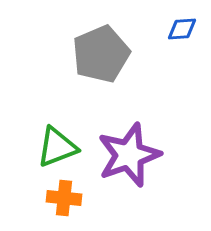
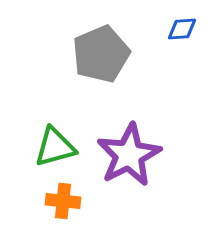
green triangle: moved 2 px left; rotated 6 degrees clockwise
purple star: rotated 8 degrees counterclockwise
orange cross: moved 1 px left, 3 px down
